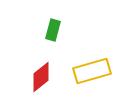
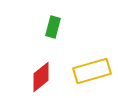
green rectangle: moved 3 px up
